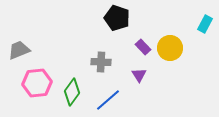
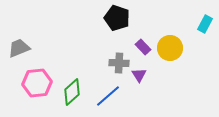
gray trapezoid: moved 2 px up
gray cross: moved 18 px right, 1 px down
green diamond: rotated 12 degrees clockwise
blue line: moved 4 px up
